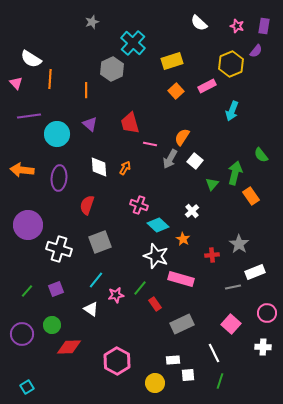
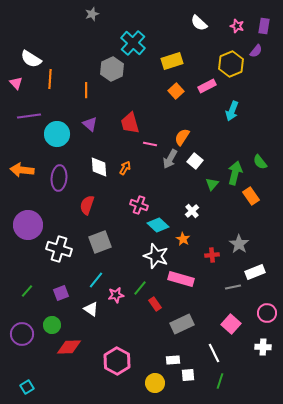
gray star at (92, 22): moved 8 px up
green semicircle at (261, 155): moved 1 px left, 7 px down
purple square at (56, 289): moved 5 px right, 4 px down
